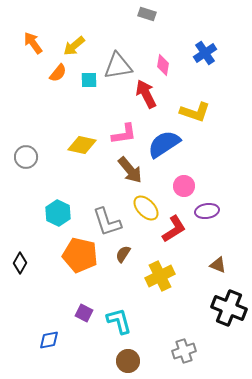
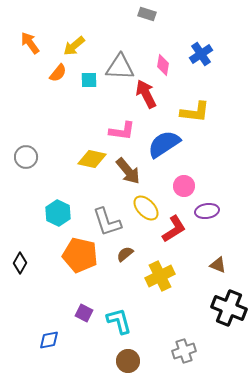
orange arrow: moved 3 px left
blue cross: moved 4 px left, 1 px down
gray triangle: moved 2 px right, 1 px down; rotated 12 degrees clockwise
yellow L-shape: rotated 12 degrees counterclockwise
pink L-shape: moved 2 px left, 3 px up; rotated 16 degrees clockwise
yellow diamond: moved 10 px right, 14 px down
brown arrow: moved 2 px left, 1 px down
brown semicircle: moved 2 px right; rotated 18 degrees clockwise
